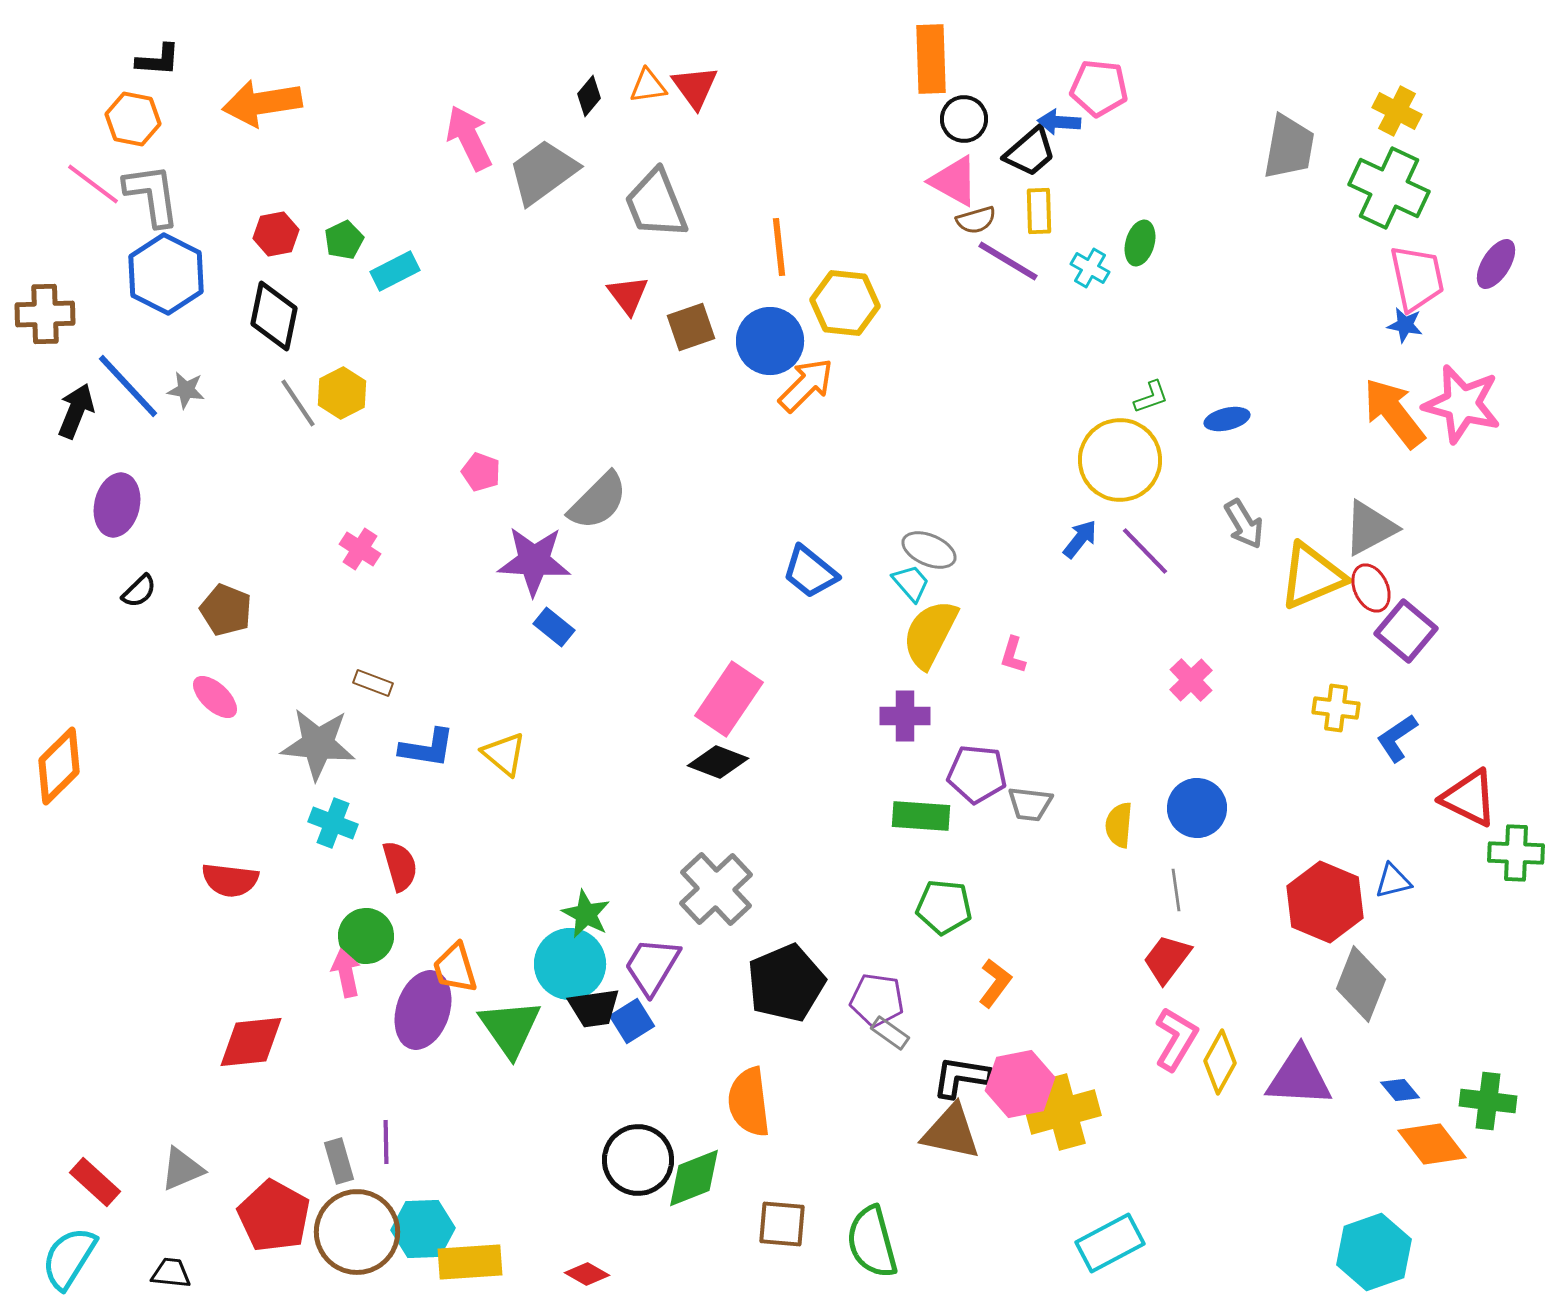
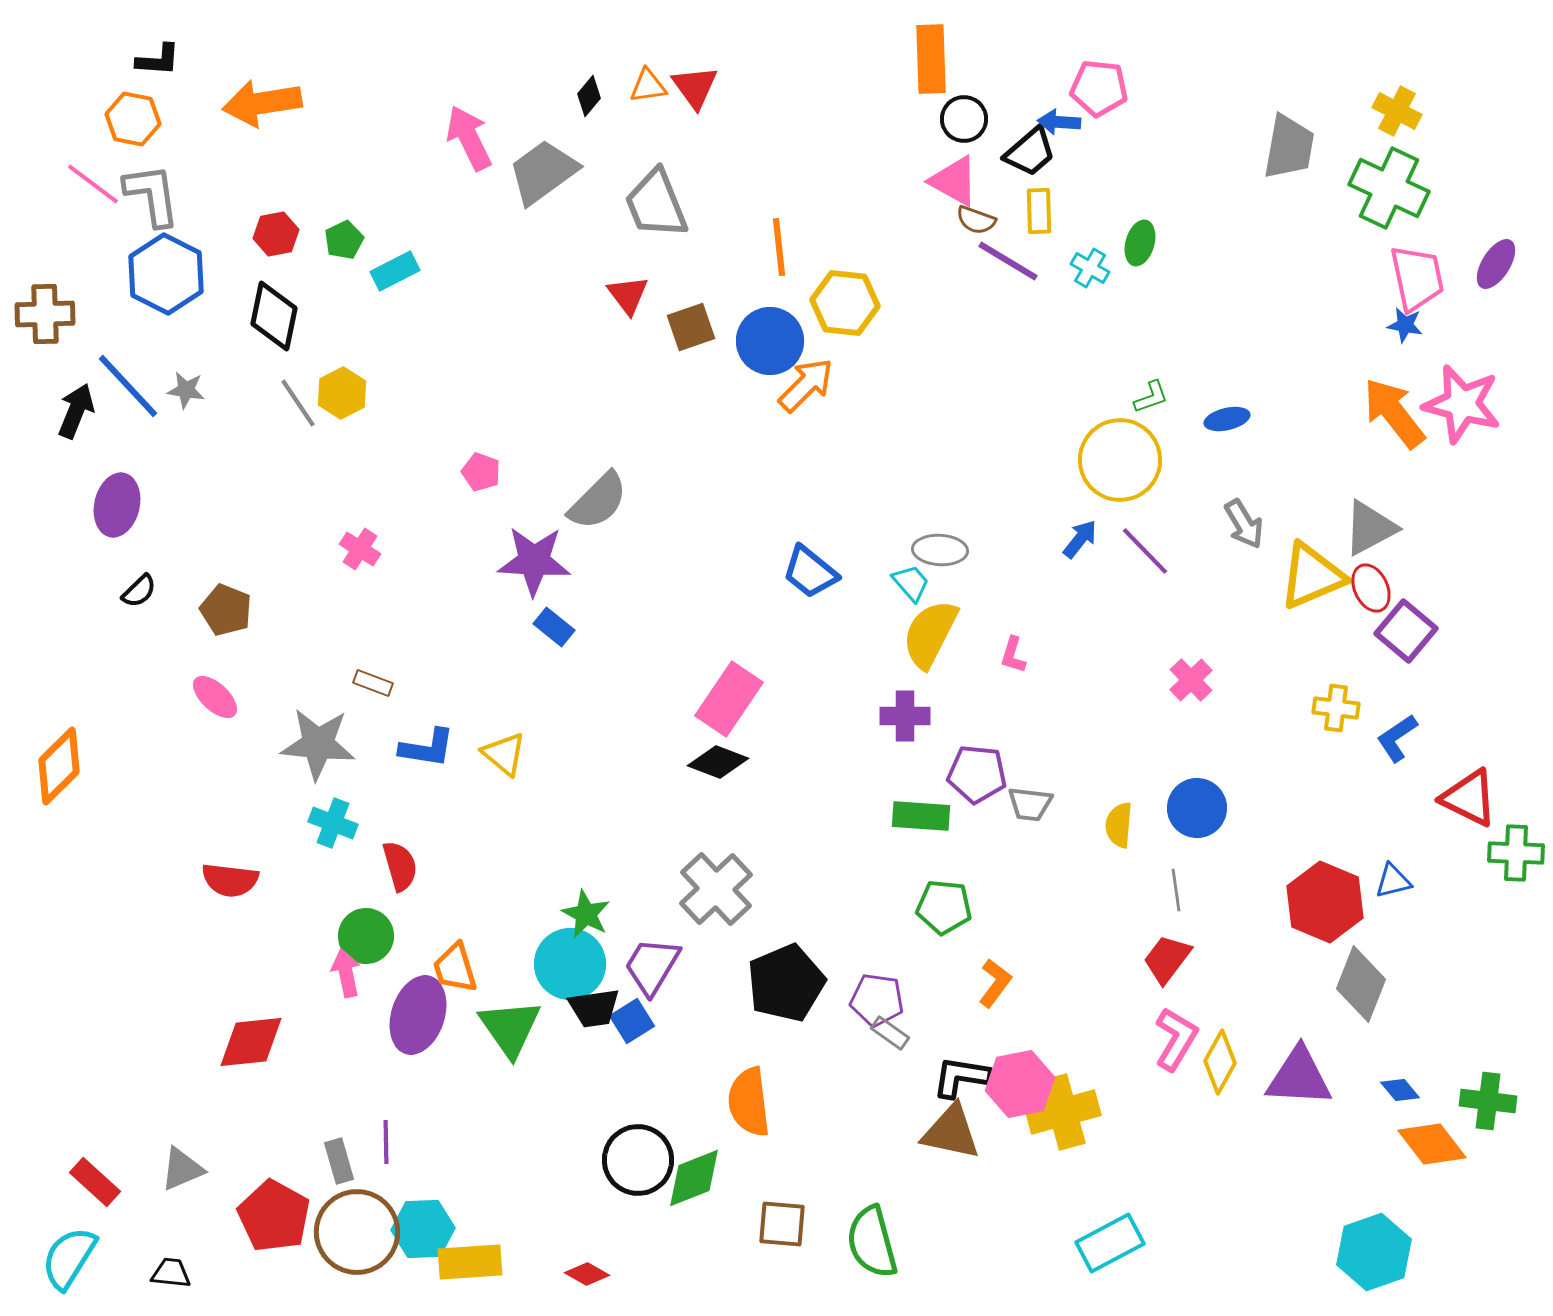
brown semicircle at (976, 220): rotated 36 degrees clockwise
gray ellipse at (929, 550): moved 11 px right; rotated 20 degrees counterclockwise
purple ellipse at (423, 1010): moved 5 px left, 5 px down
